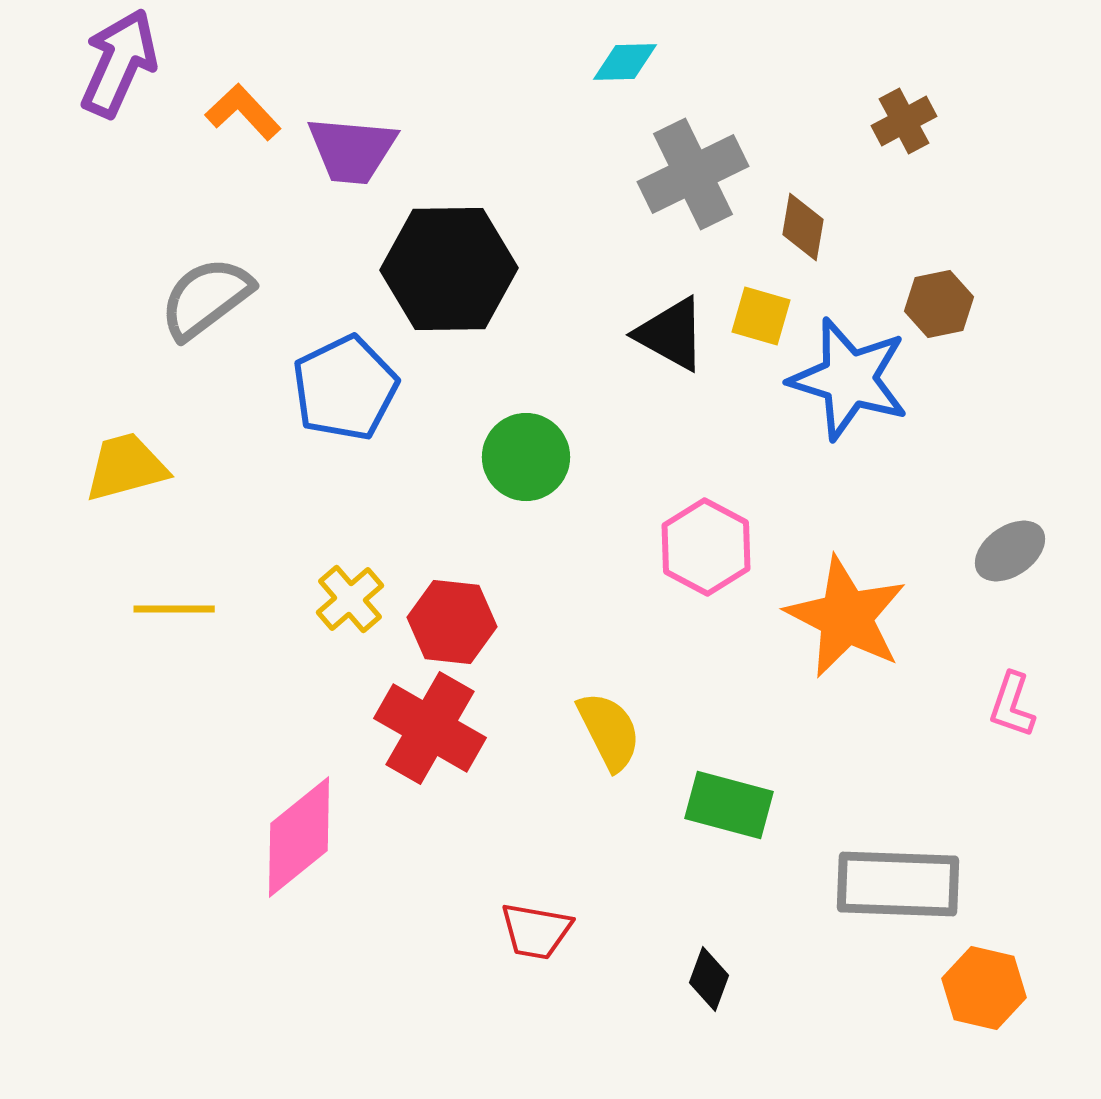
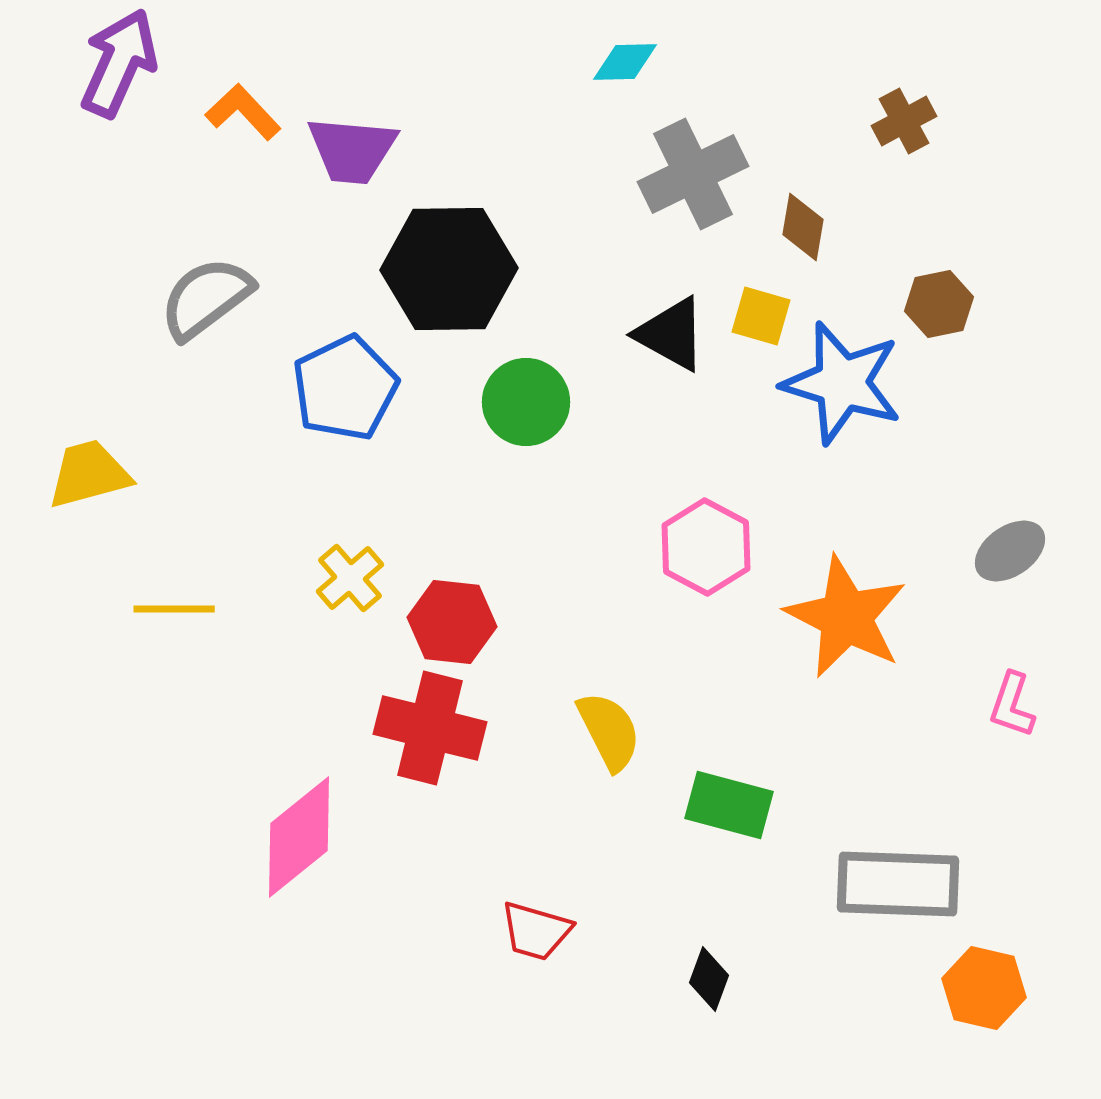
blue star: moved 7 px left, 4 px down
green circle: moved 55 px up
yellow trapezoid: moved 37 px left, 7 px down
yellow cross: moved 21 px up
red cross: rotated 16 degrees counterclockwise
red trapezoid: rotated 6 degrees clockwise
